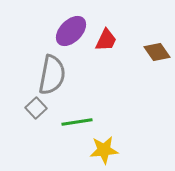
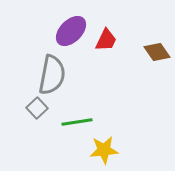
gray square: moved 1 px right
